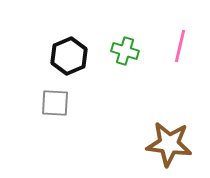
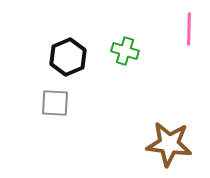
pink line: moved 9 px right, 17 px up; rotated 12 degrees counterclockwise
black hexagon: moved 1 px left, 1 px down
